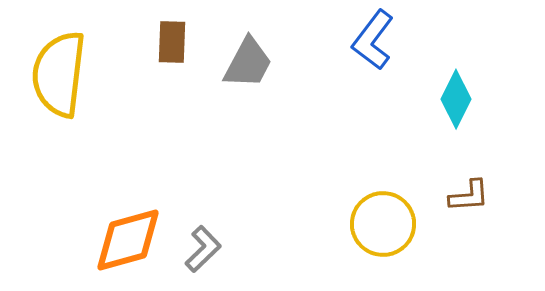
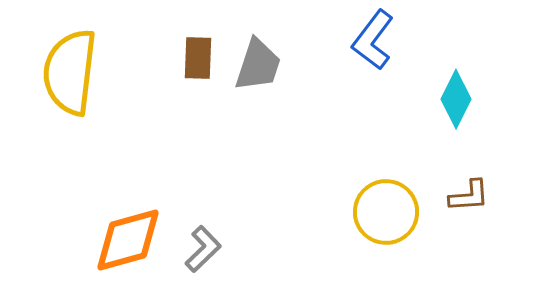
brown rectangle: moved 26 px right, 16 px down
gray trapezoid: moved 10 px right, 2 px down; rotated 10 degrees counterclockwise
yellow semicircle: moved 11 px right, 2 px up
yellow circle: moved 3 px right, 12 px up
